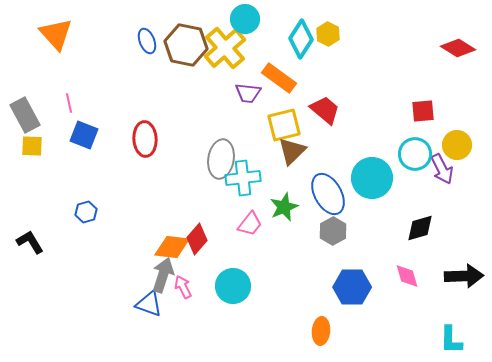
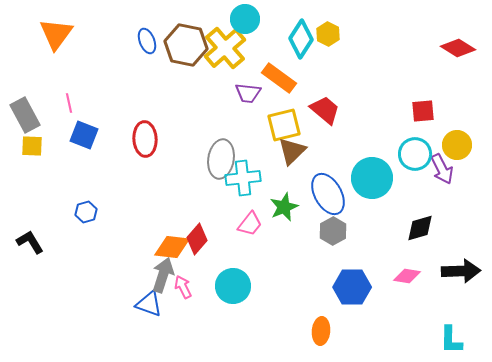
orange triangle at (56, 34): rotated 18 degrees clockwise
pink diamond at (407, 276): rotated 64 degrees counterclockwise
black arrow at (464, 276): moved 3 px left, 5 px up
